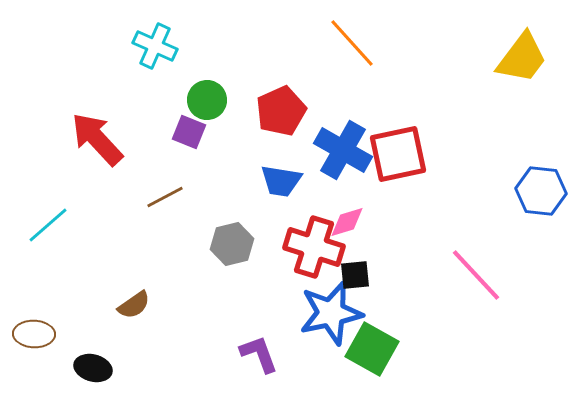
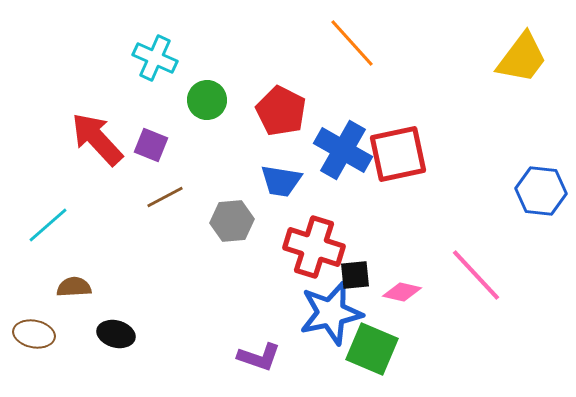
cyan cross: moved 12 px down
red pentagon: rotated 21 degrees counterclockwise
purple square: moved 38 px left, 13 px down
pink diamond: moved 55 px right, 70 px down; rotated 30 degrees clockwise
gray hexagon: moved 23 px up; rotated 9 degrees clockwise
brown semicircle: moved 60 px left, 18 px up; rotated 148 degrees counterclockwise
brown ellipse: rotated 9 degrees clockwise
green square: rotated 6 degrees counterclockwise
purple L-shape: moved 3 px down; rotated 129 degrees clockwise
black ellipse: moved 23 px right, 34 px up
